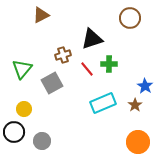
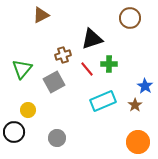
gray square: moved 2 px right, 1 px up
cyan rectangle: moved 2 px up
yellow circle: moved 4 px right, 1 px down
gray circle: moved 15 px right, 3 px up
